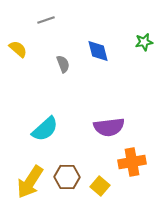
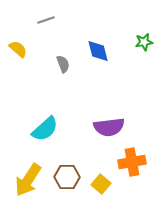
yellow arrow: moved 2 px left, 2 px up
yellow square: moved 1 px right, 2 px up
